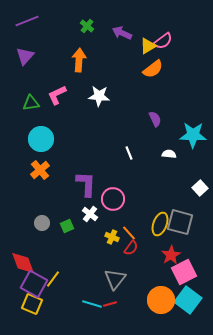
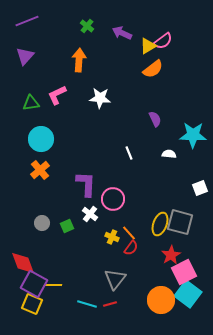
white star: moved 1 px right, 2 px down
white square: rotated 21 degrees clockwise
yellow line: moved 6 px down; rotated 54 degrees clockwise
cyan square: moved 6 px up
cyan line: moved 5 px left
